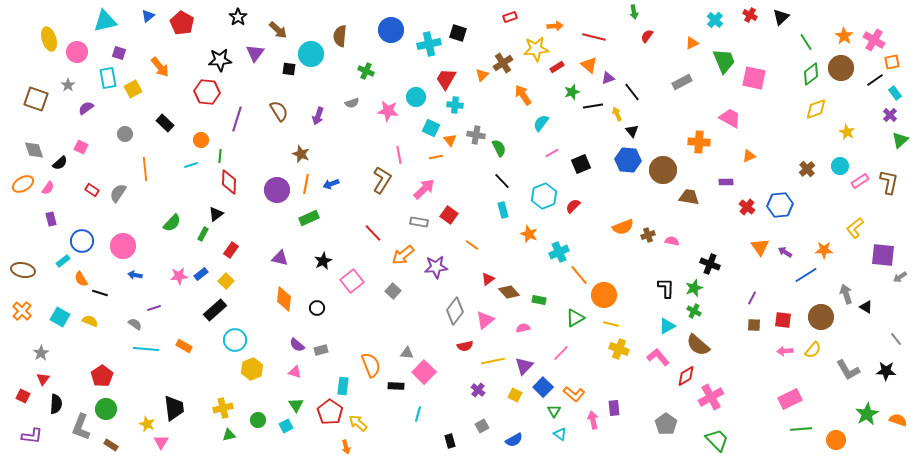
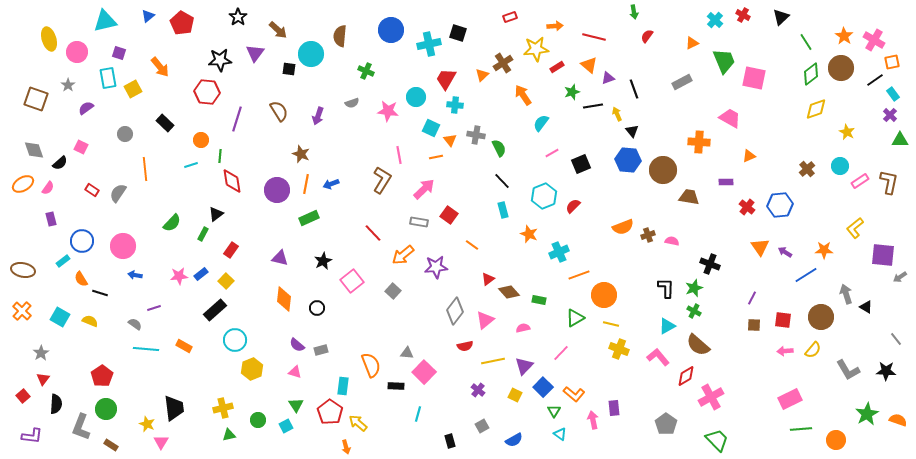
red cross at (750, 15): moved 7 px left
black line at (632, 92): moved 2 px right, 3 px up; rotated 18 degrees clockwise
cyan rectangle at (895, 93): moved 2 px left, 1 px down
green triangle at (900, 140): rotated 42 degrees clockwise
red diamond at (229, 182): moved 3 px right, 1 px up; rotated 10 degrees counterclockwise
orange line at (579, 275): rotated 70 degrees counterclockwise
red square at (23, 396): rotated 24 degrees clockwise
